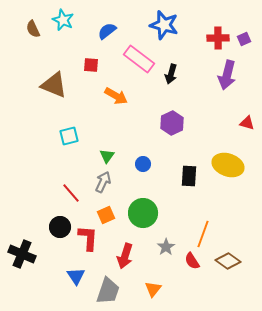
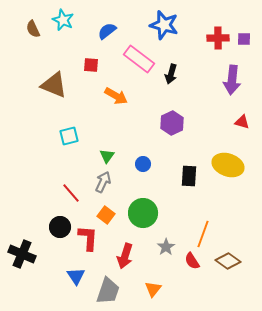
purple square: rotated 24 degrees clockwise
purple arrow: moved 5 px right, 5 px down; rotated 8 degrees counterclockwise
red triangle: moved 5 px left, 1 px up
orange square: rotated 30 degrees counterclockwise
